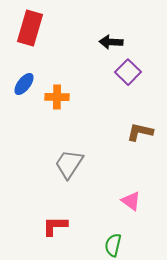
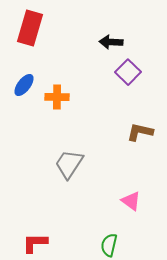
blue ellipse: moved 1 px down
red L-shape: moved 20 px left, 17 px down
green semicircle: moved 4 px left
